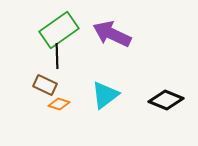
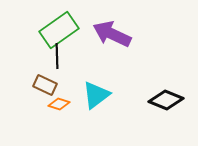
cyan triangle: moved 9 px left
